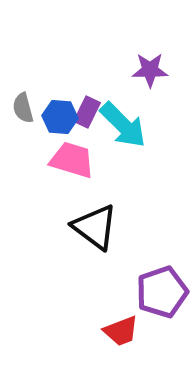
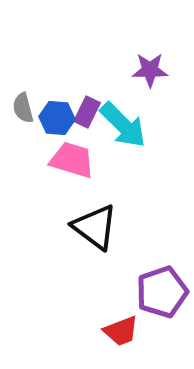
blue hexagon: moved 3 px left, 1 px down
